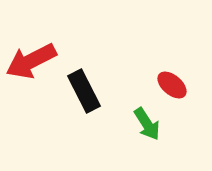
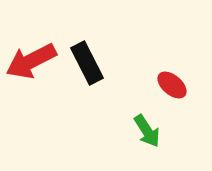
black rectangle: moved 3 px right, 28 px up
green arrow: moved 7 px down
